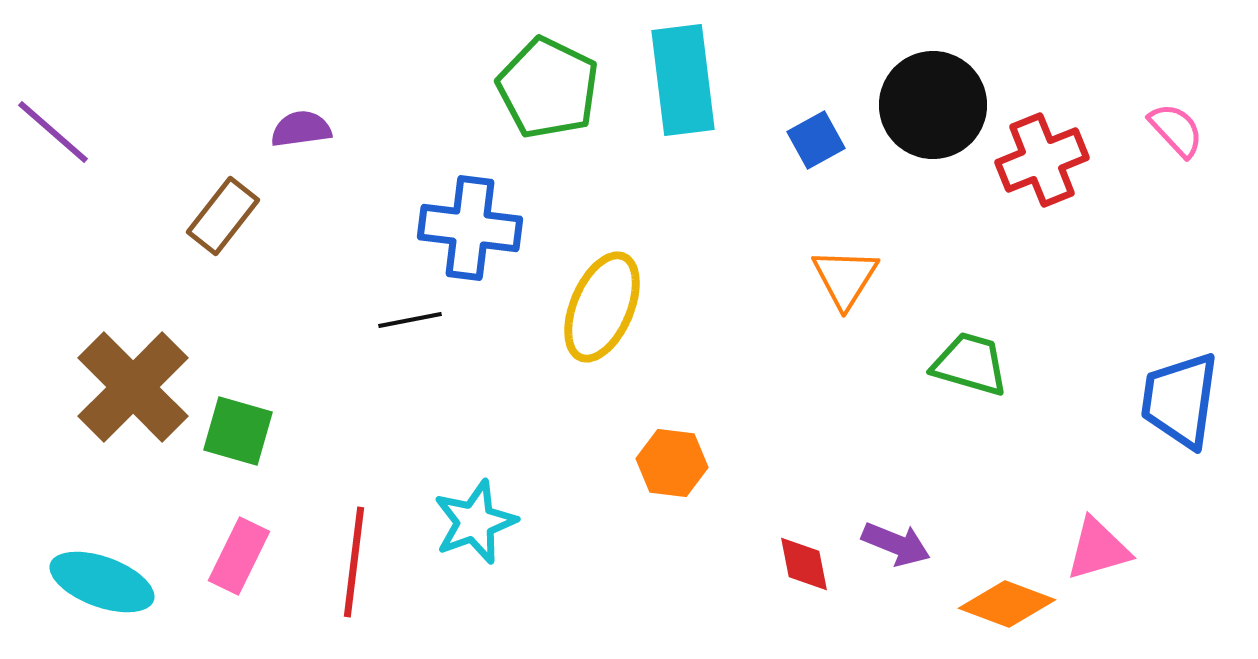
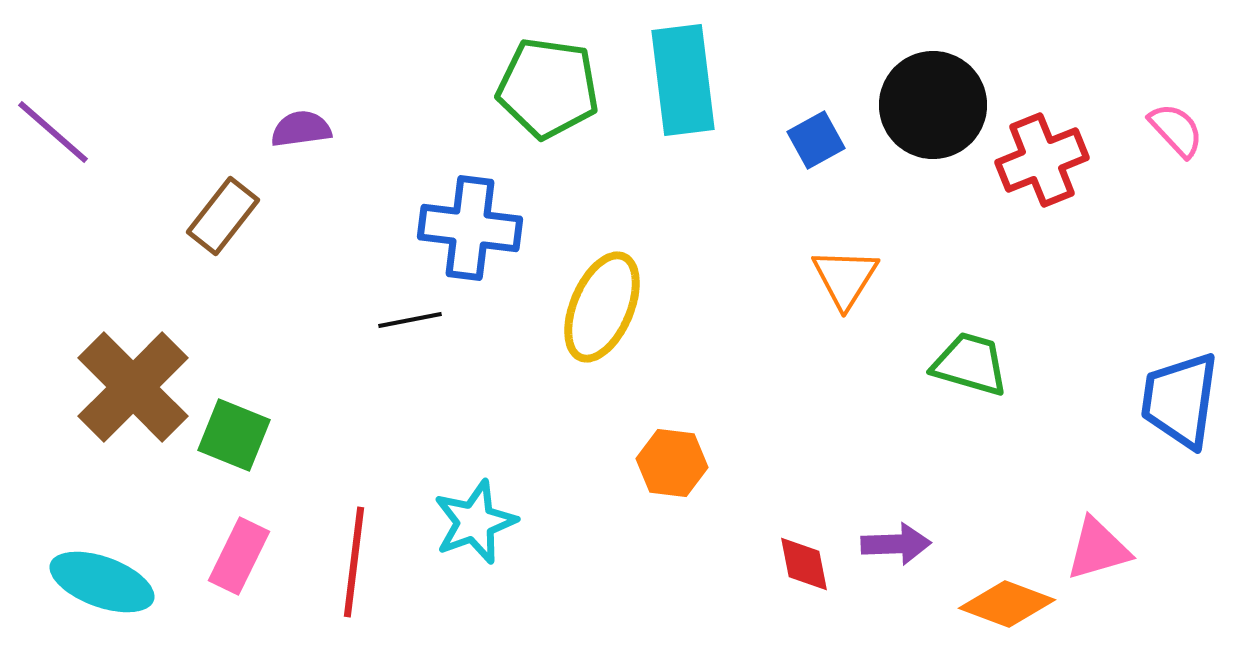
green pentagon: rotated 18 degrees counterclockwise
green square: moved 4 px left, 4 px down; rotated 6 degrees clockwise
purple arrow: rotated 24 degrees counterclockwise
